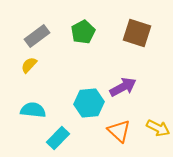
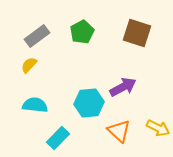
green pentagon: moved 1 px left
cyan semicircle: moved 2 px right, 5 px up
